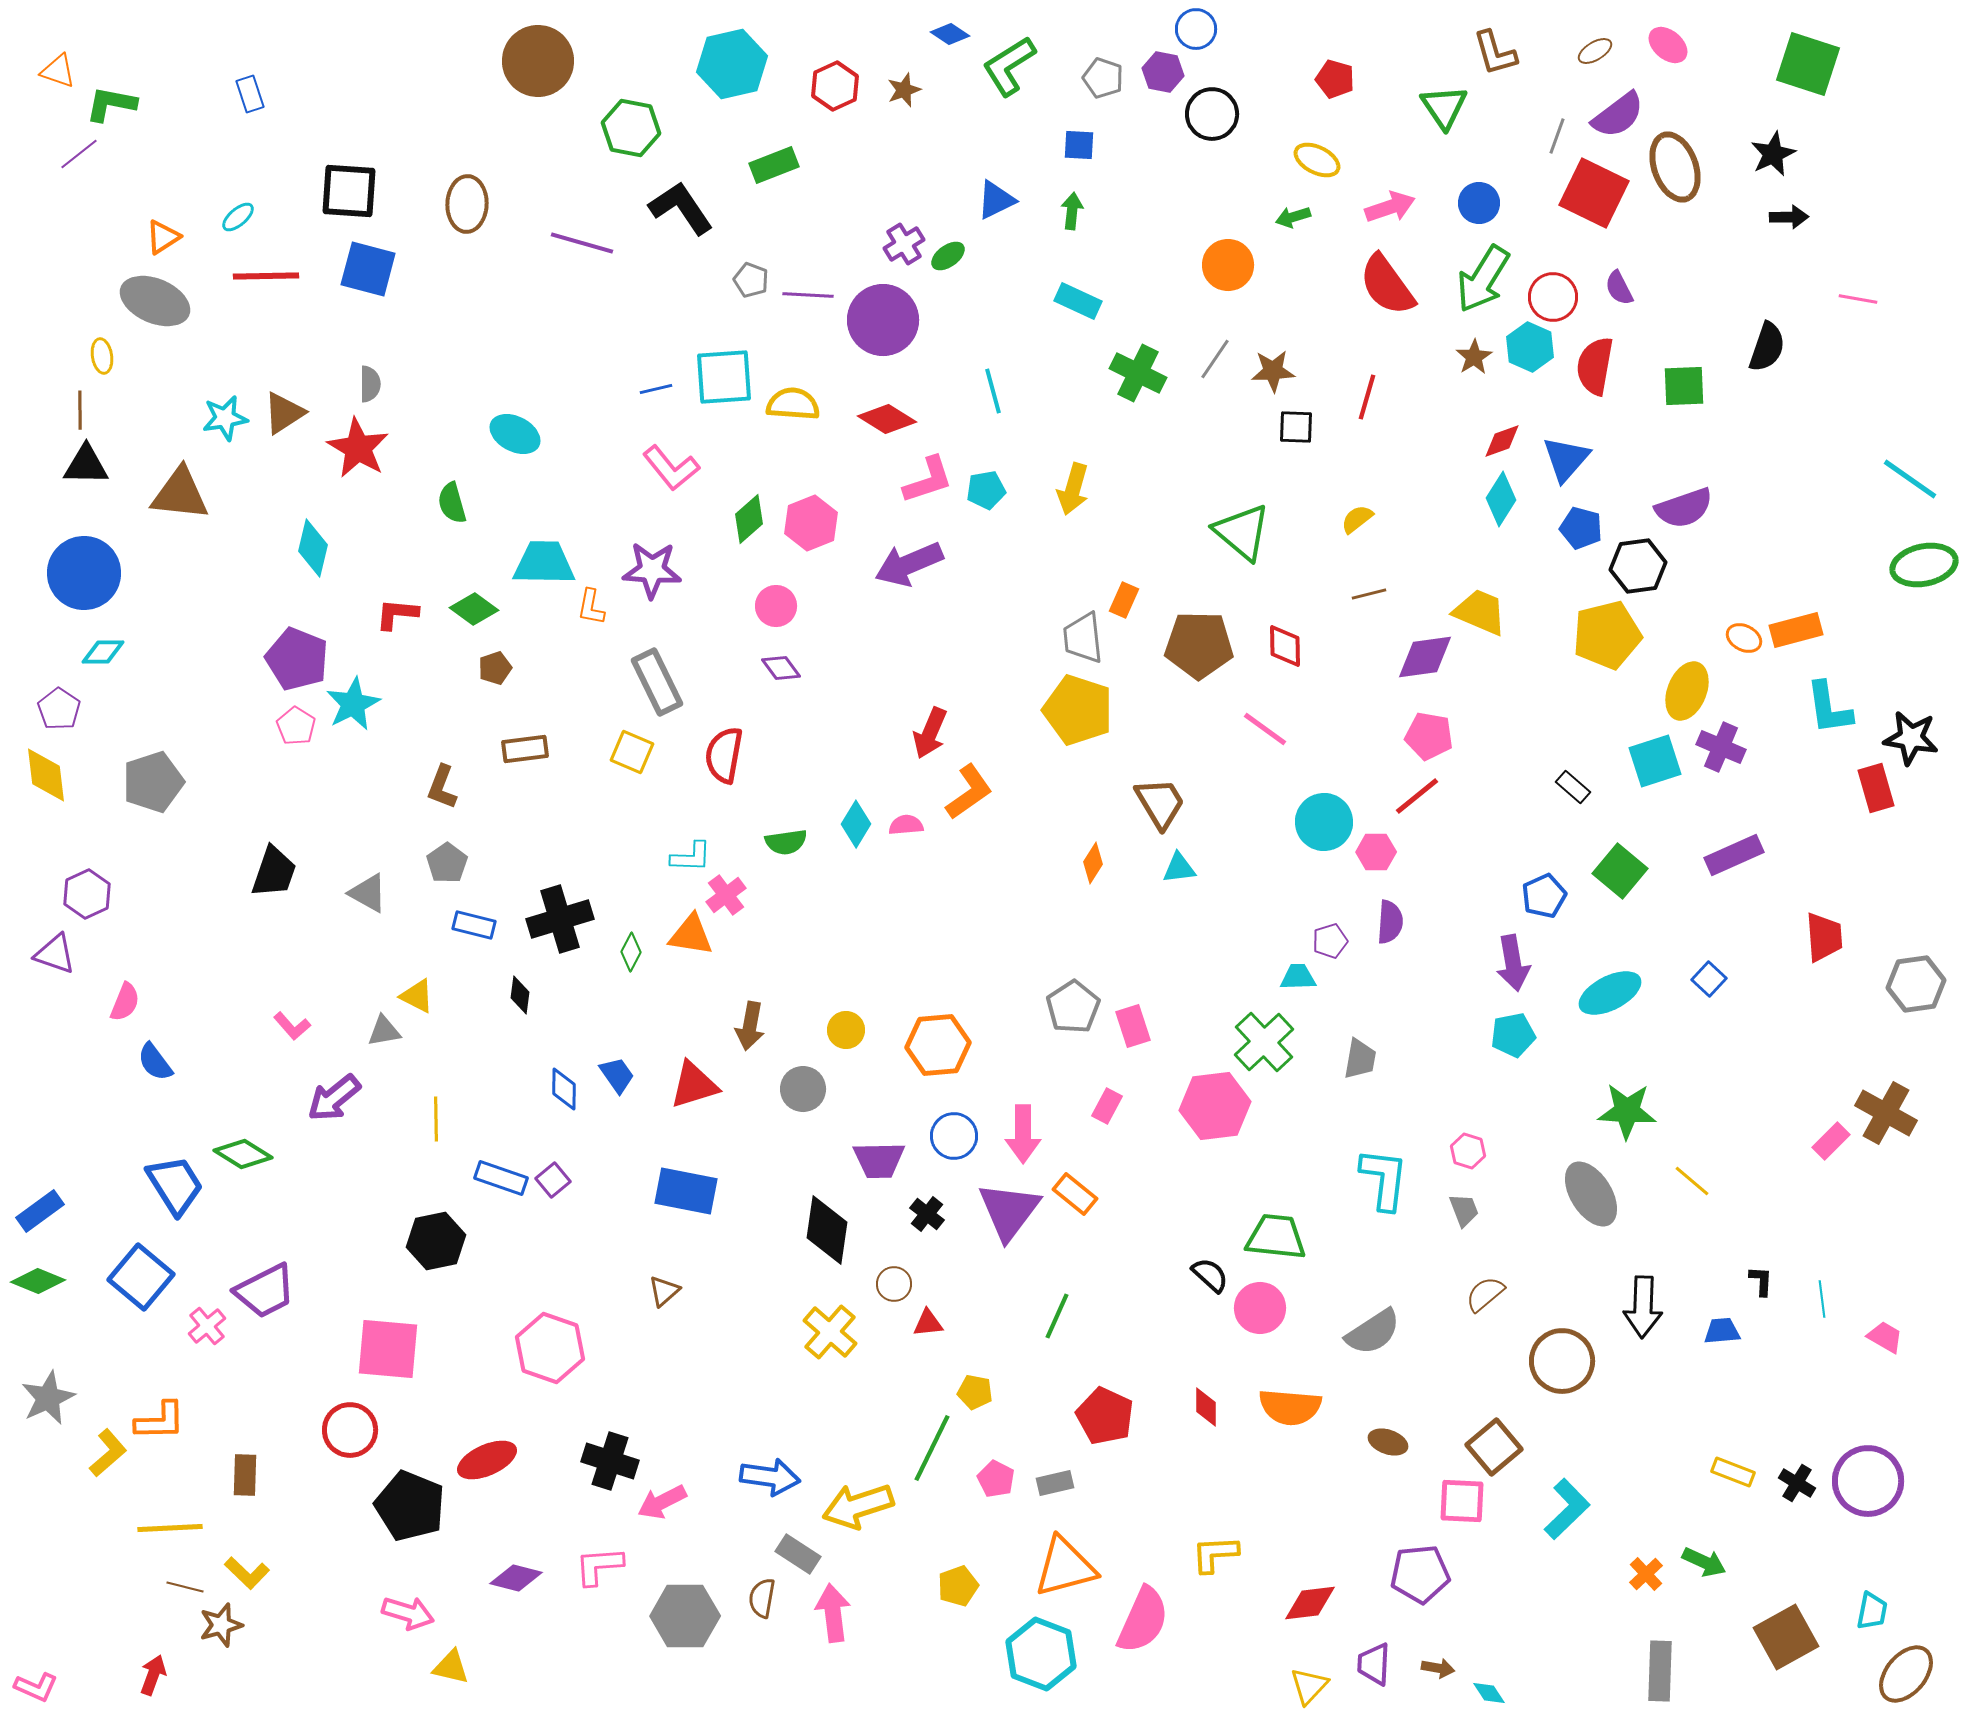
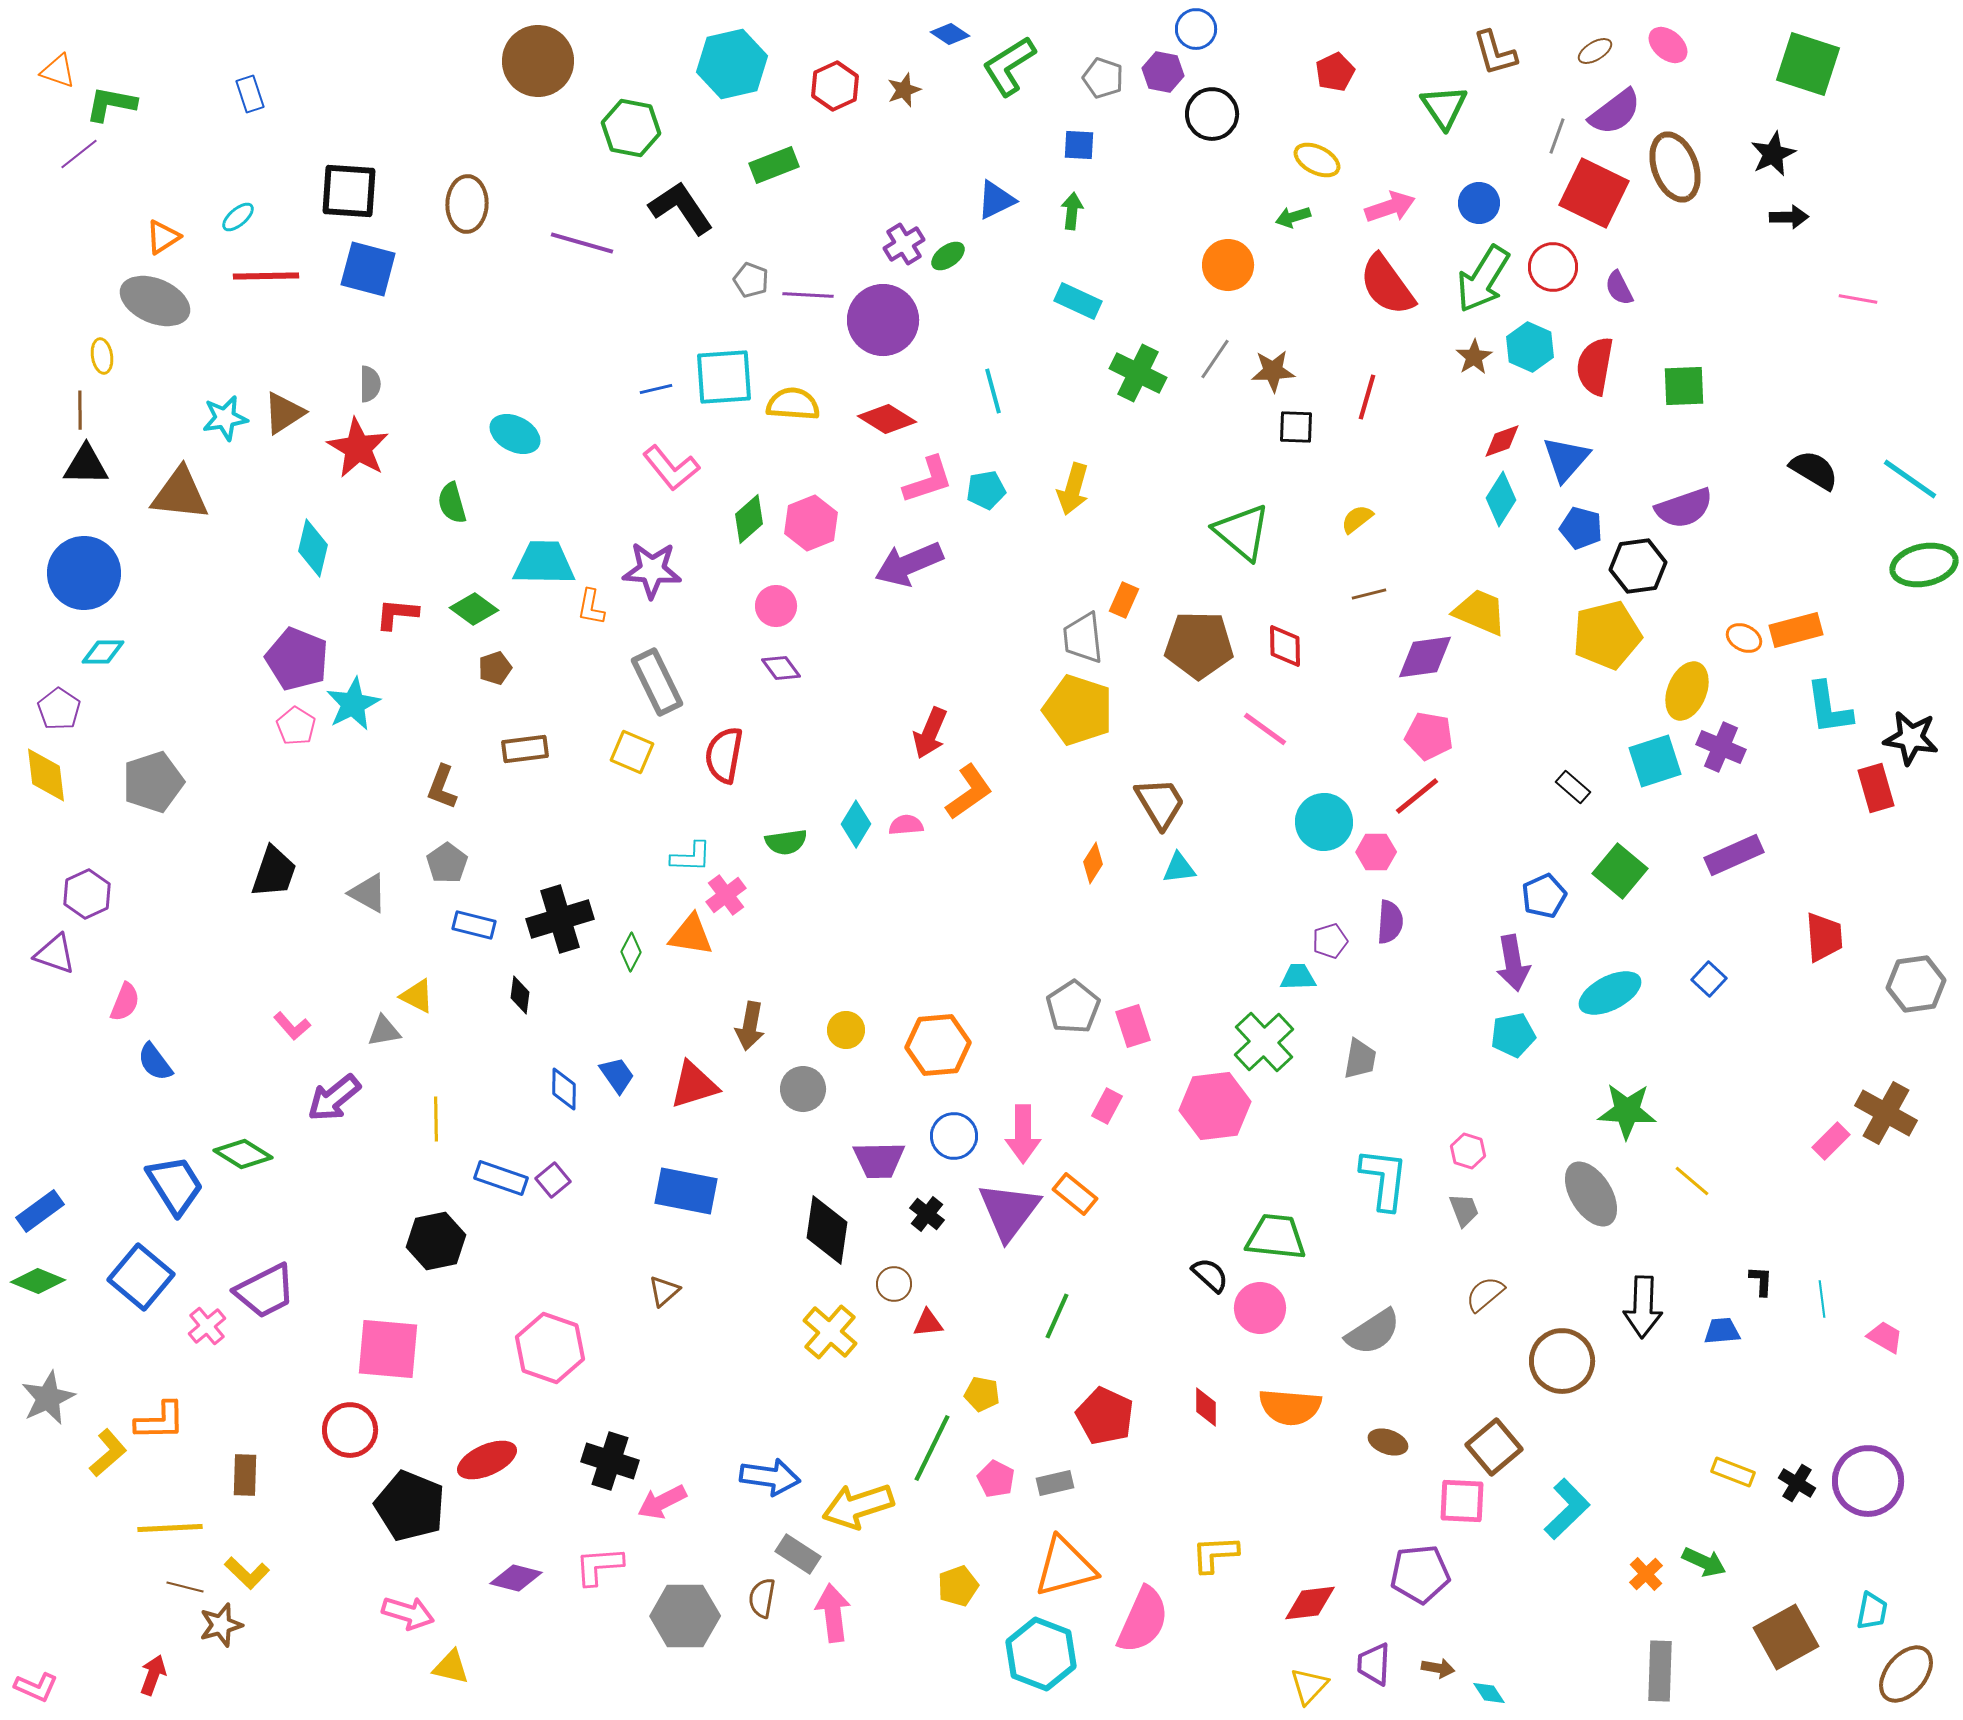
red pentagon at (1335, 79): moved 7 px up; rotated 30 degrees clockwise
purple semicircle at (1618, 115): moved 3 px left, 3 px up
red circle at (1553, 297): moved 30 px up
black semicircle at (1767, 347): moved 47 px right, 123 px down; rotated 78 degrees counterclockwise
yellow pentagon at (975, 1392): moved 7 px right, 2 px down
